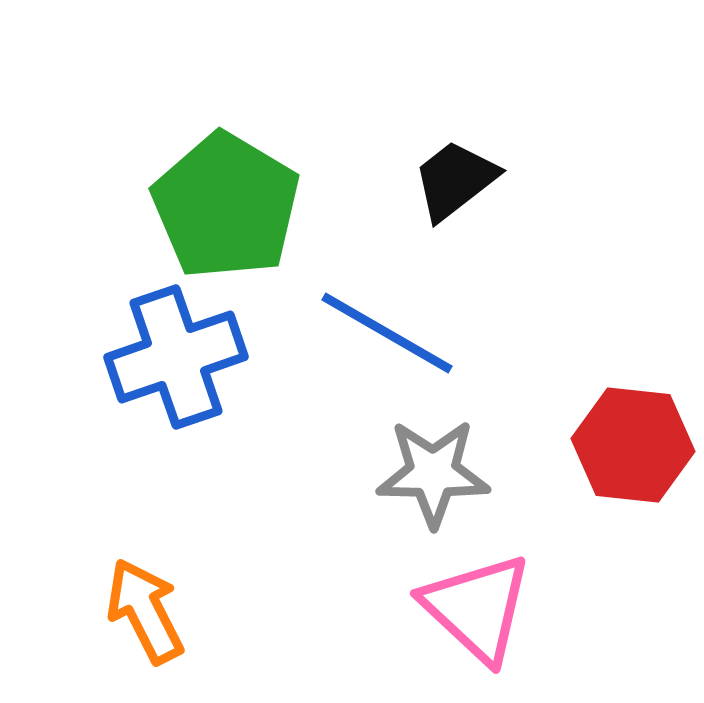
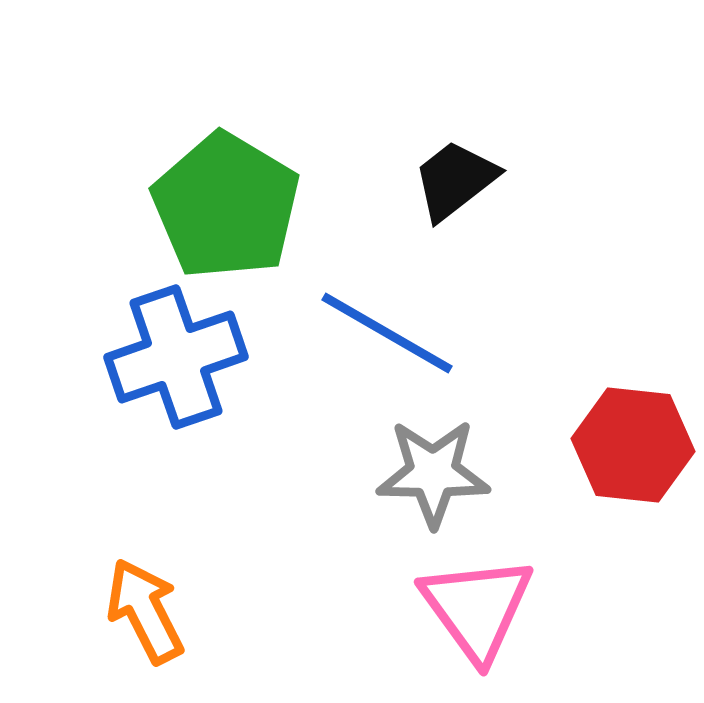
pink triangle: rotated 11 degrees clockwise
